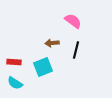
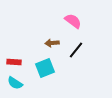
black line: rotated 24 degrees clockwise
cyan square: moved 2 px right, 1 px down
